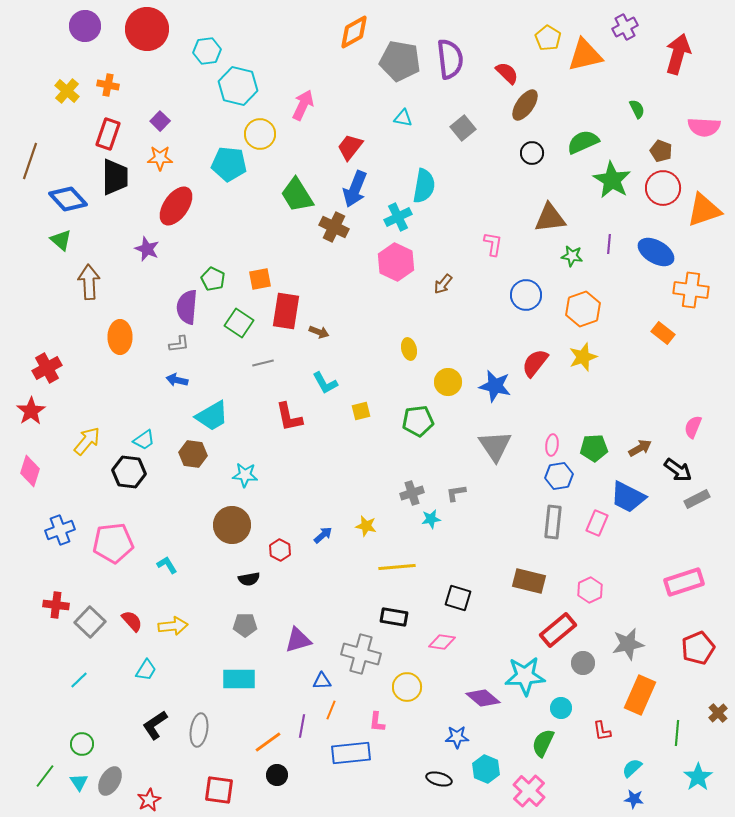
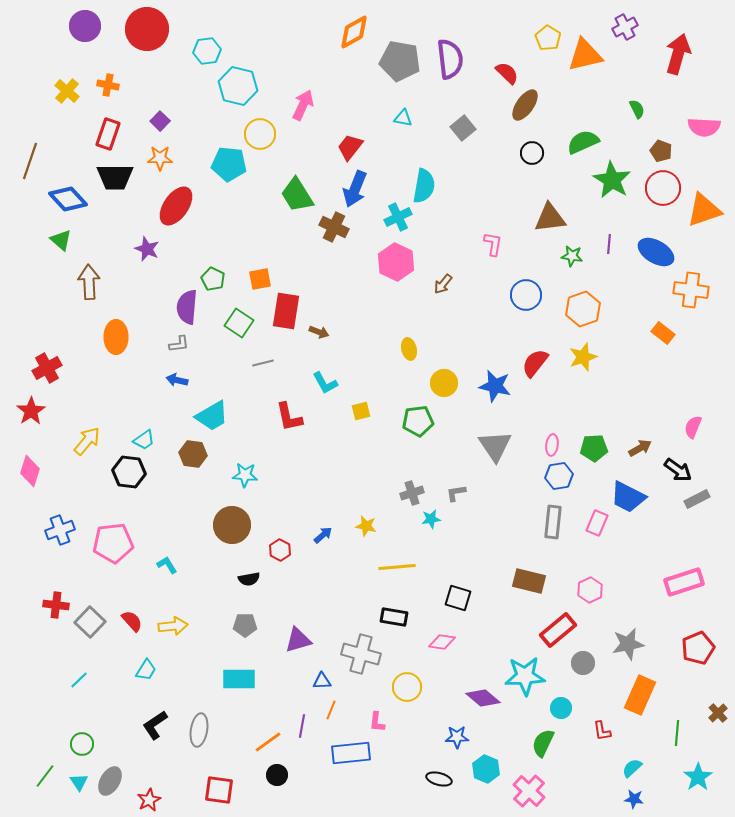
black trapezoid at (115, 177): rotated 90 degrees clockwise
orange ellipse at (120, 337): moved 4 px left
yellow circle at (448, 382): moved 4 px left, 1 px down
